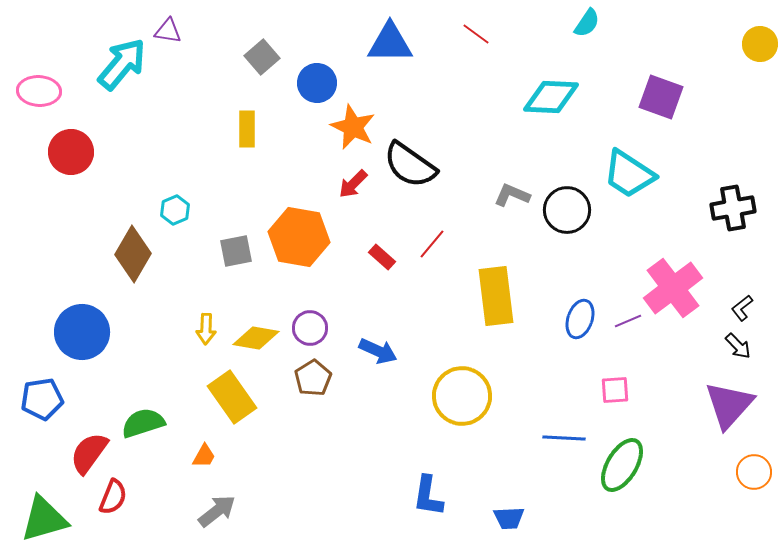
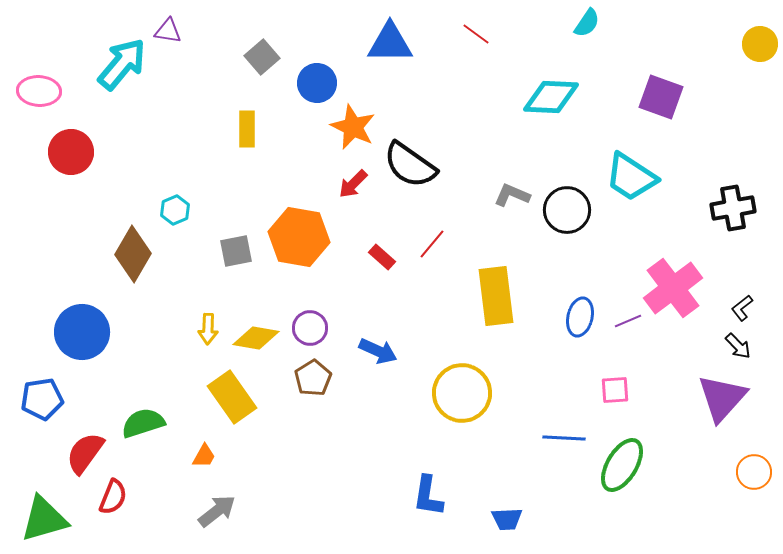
cyan trapezoid at (629, 174): moved 2 px right, 3 px down
blue ellipse at (580, 319): moved 2 px up; rotated 6 degrees counterclockwise
yellow arrow at (206, 329): moved 2 px right
yellow circle at (462, 396): moved 3 px up
purple triangle at (729, 405): moved 7 px left, 7 px up
red semicircle at (89, 453): moved 4 px left
blue trapezoid at (509, 518): moved 2 px left, 1 px down
